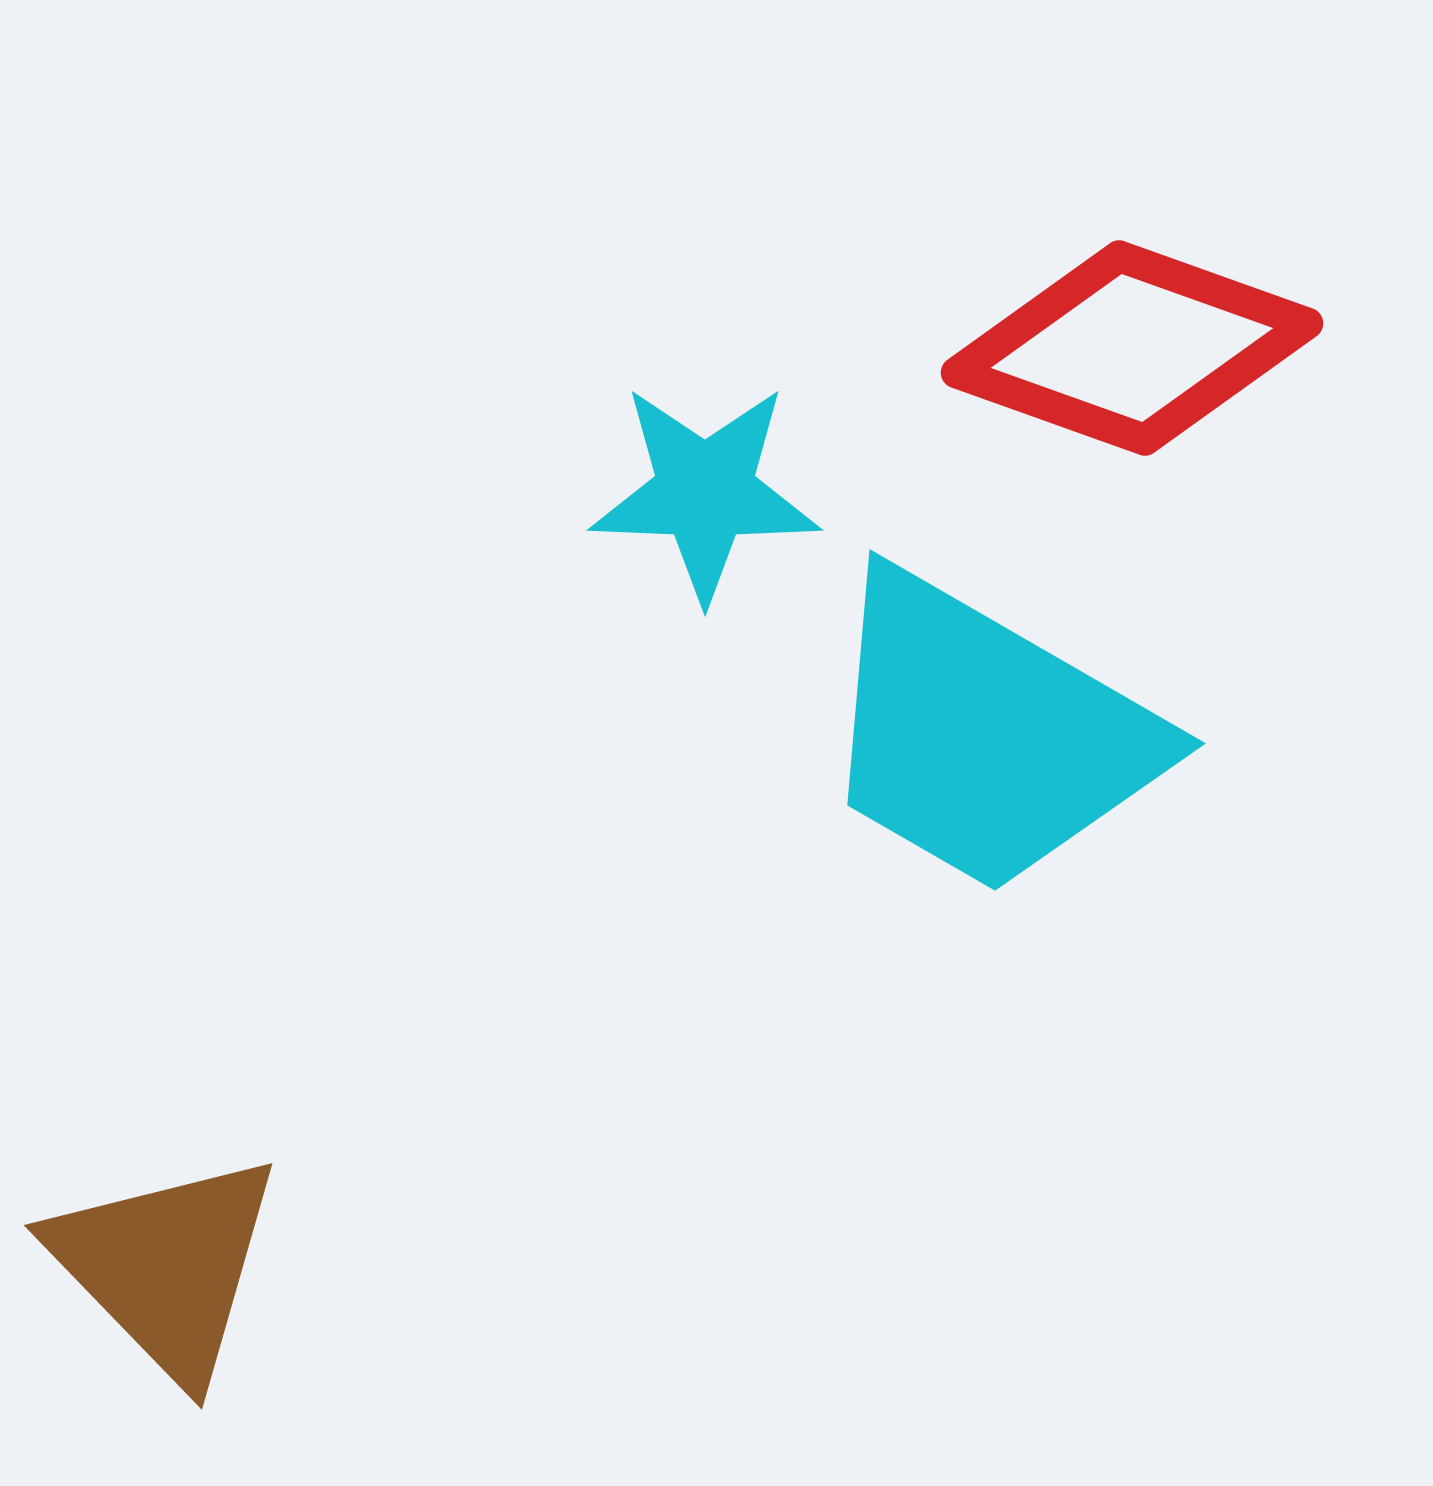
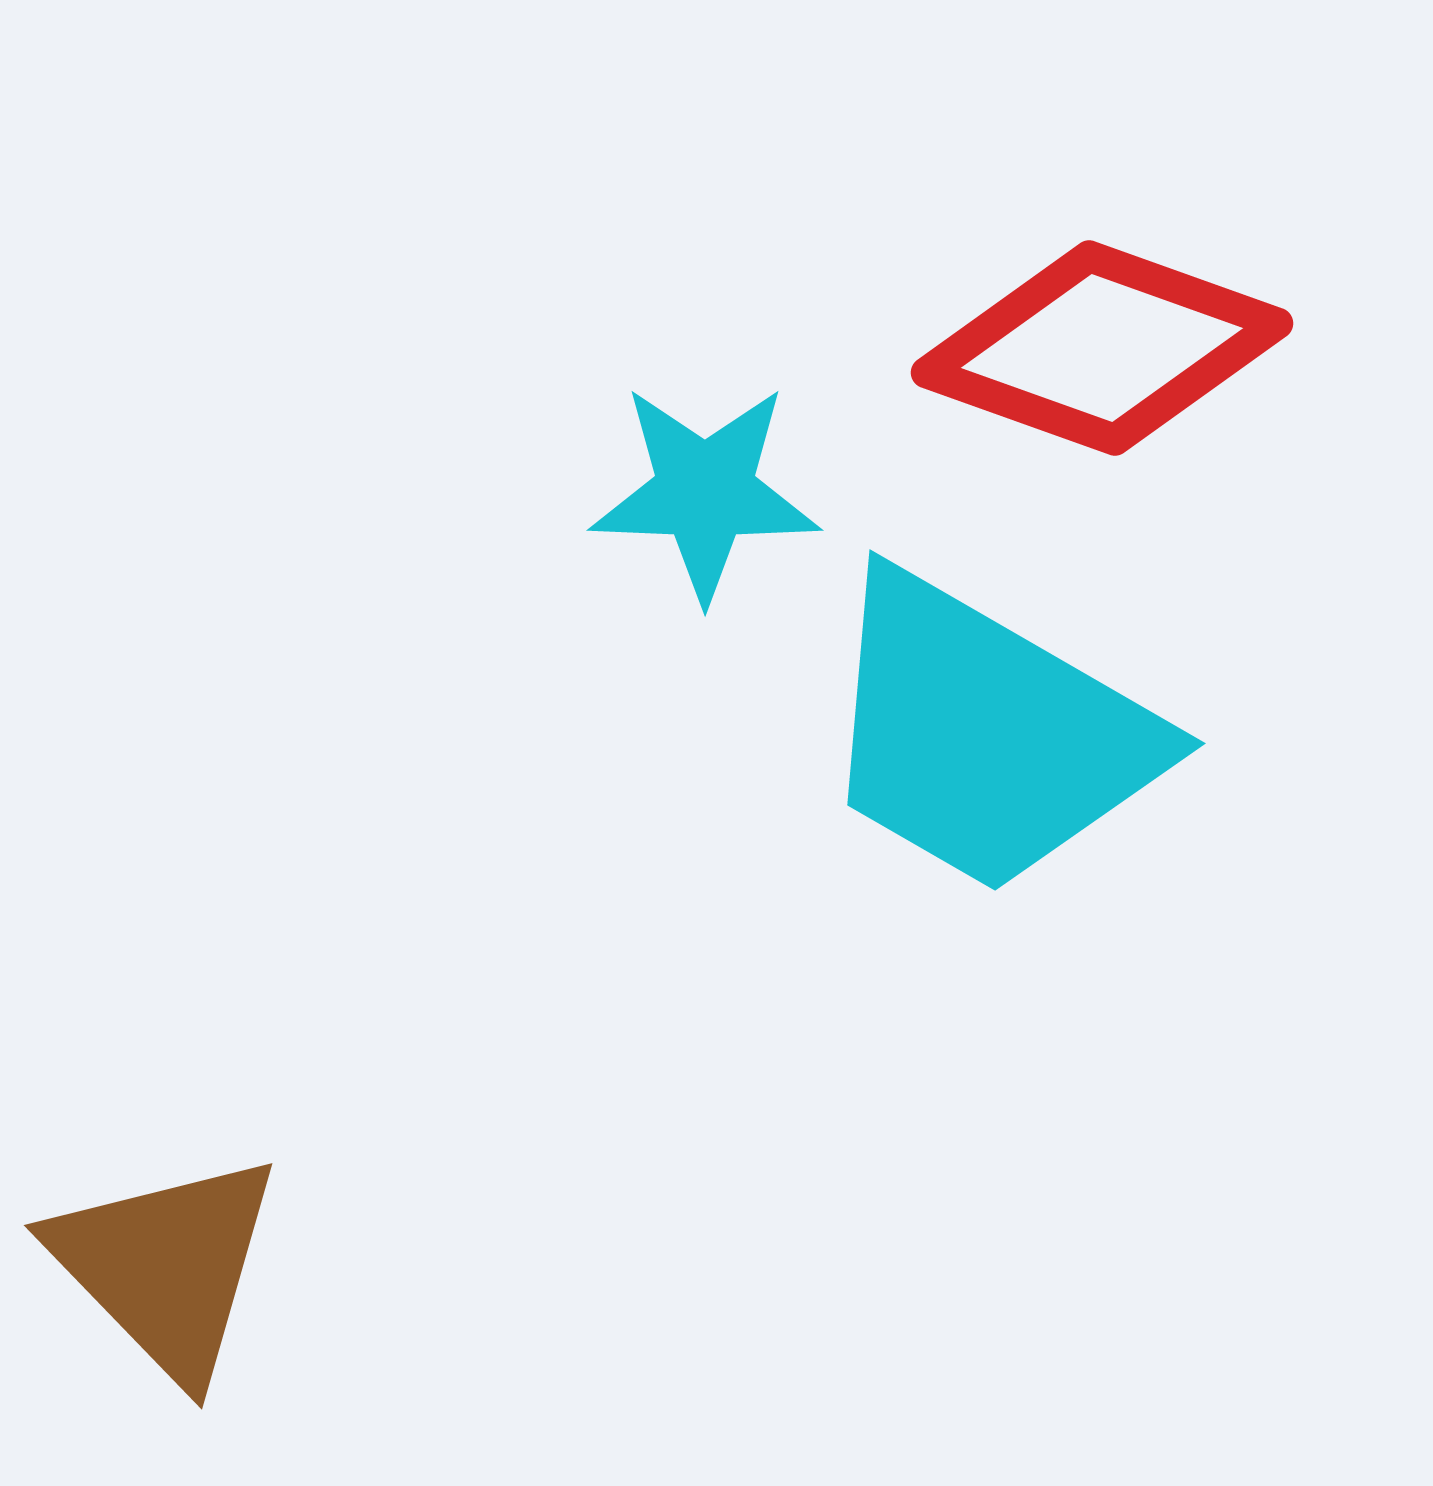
red diamond: moved 30 px left
